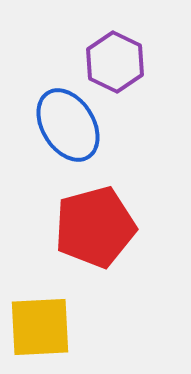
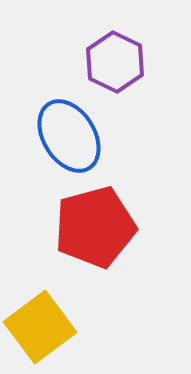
blue ellipse: moved 1 px right, 11 px down
yellow square: rotated 34 degrees counterclockwise
